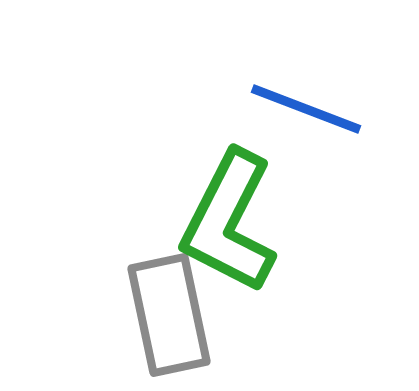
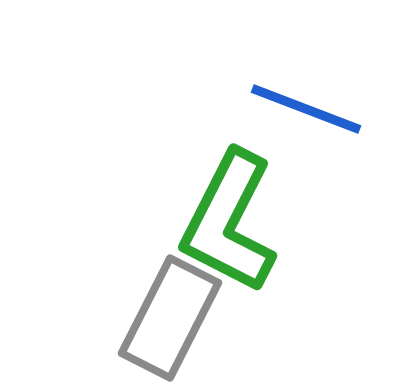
gray rectangle: moved 1 px right, 3 px down; rotated 39 degrees clockwise
